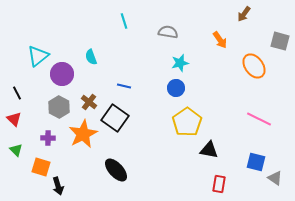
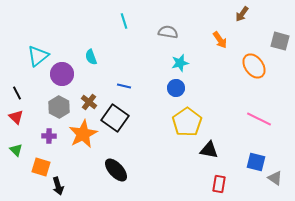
brown arrow: moved 2 px left
red triangle: moved 2 px right, 2 px up
purple cross: moved 1 px right, 2 px up
